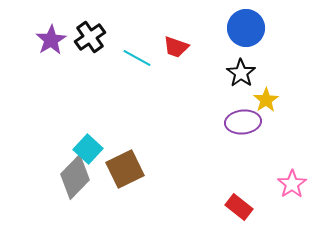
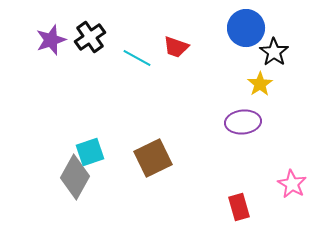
purple star: rotated 12 degrees clockwise
black star: moved 33 px right, 21 px up
yellow star: moved 6 px left, 16 px up
cyan square: moved 2 px right, 3 px down; rotated 28 degrees clockwise
brown square: moved 28 px right, 11 px up
gray diamond: rotated 15 degrees counterclockwise
pink star: rotated 8 degrees counterclockwise
red rectangle: rotated 36 degrees clockwise
